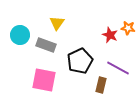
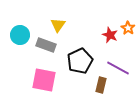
yellow triangle: moved 1 px right, 2 px down
orange star: rotated 24 degrees clockwise
